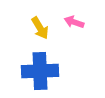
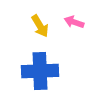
yellow arrow: moved 2 px up
